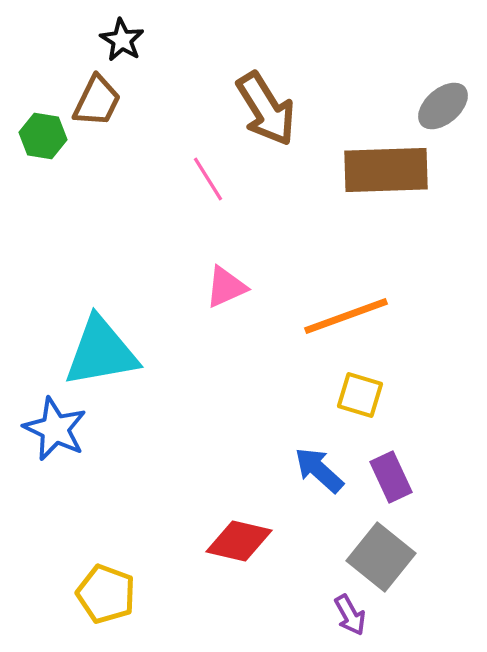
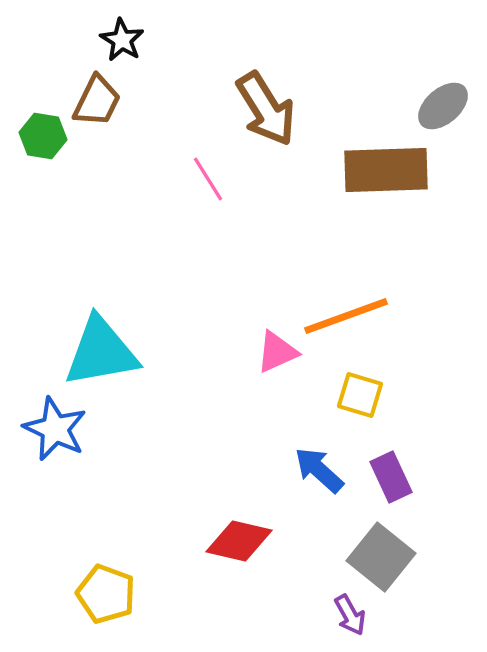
pink triangle: moved 51 px right, 65 px down
